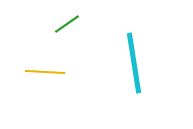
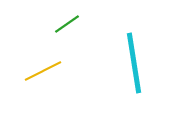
yellow line: moved 2 px left, 1 px up; rotated 30 degrees counterclockwise
